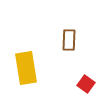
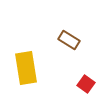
brown rectangle: rotated 60 degrees counterclockwise
